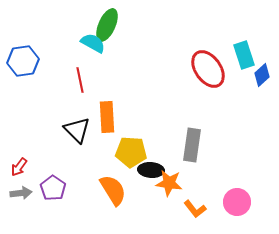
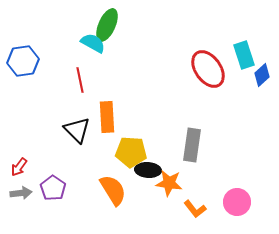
black ellipse: moved 3 px left
